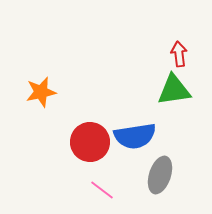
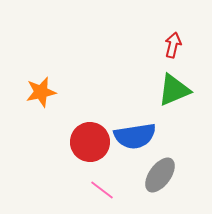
red arrow: moved 6 px left, 9 px up; rotated 20 degrees clockwise
green triangle: rotated 15 degrees counterclockwise
gray ellipse: rotated 18 degrees clockwise
